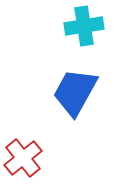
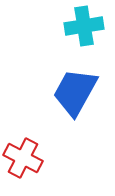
red cross: rotated 24 degrees counterclockwise
